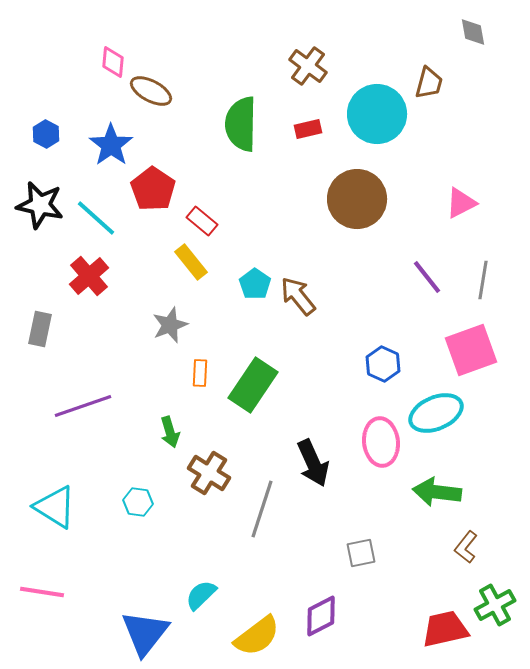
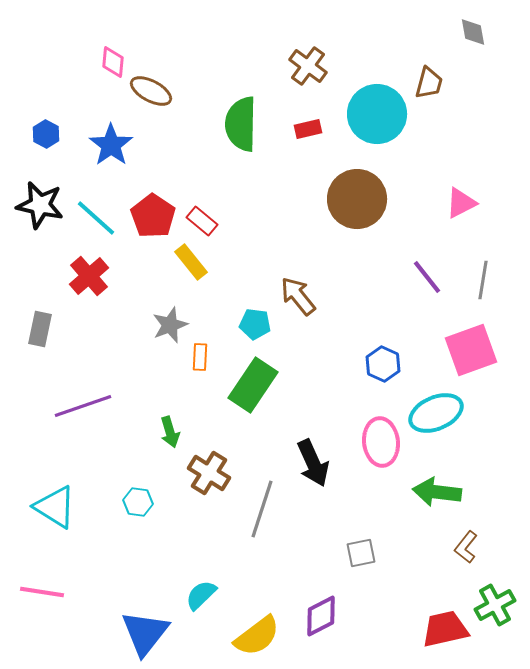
red pentagon at (153, 189): moved 27 px down
cyan pentagon at (255, 284): moved 40 px down; rotated 28 degrees counterclockwise
orange rectangle at (200, 373): moved 16 px up
